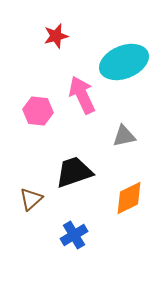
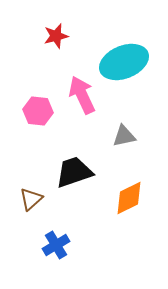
blue cross: moved 18 px left, 10 px down
